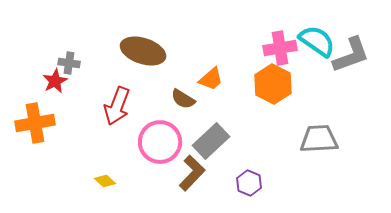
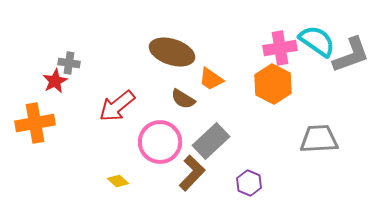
brown ellipse: moved 29 px right, 1 px down
orange trapezoid: rotated 76 degrees clockwise
red arrow: rotated 30 degrees clockwise
yellow diamond: moved 13 px right
